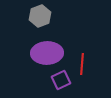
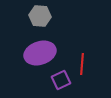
gray hexagon: rotated 25 degrees clockwise
purple ellipse: moved 7 px left; rotated 16 degrees counterclockwise
